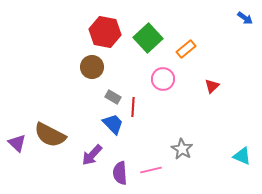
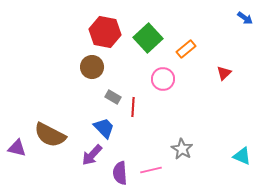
red triangle: moved 12 px right, 13 px up
blue trapezoid: moved 9 px left, 4 px down
purple triangle: moved 5 px down; rotated 30 degrees counterclockwise
